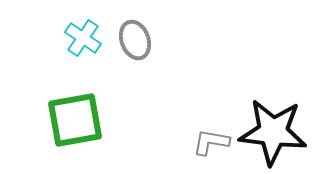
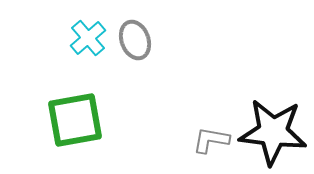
cyan cross: moved 5 px right; rotated 15 degrees clockwise
gray L-shape: moved 2 px up
